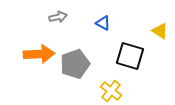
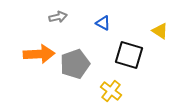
black square: moved 1 px left, 1 px up
